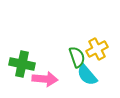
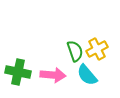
green semicircle: moved 2 px left, 6 px up
green cross: moved 4 px left, 8 px down
pink arrow: moved 8 px right, 4 px up
